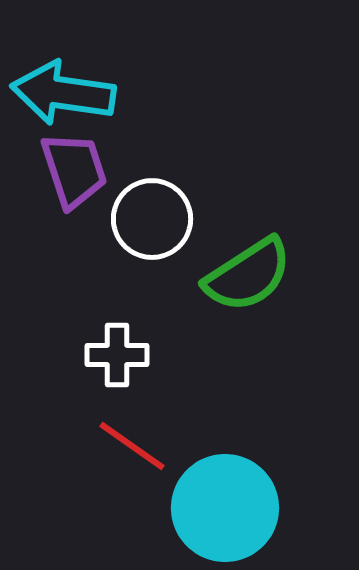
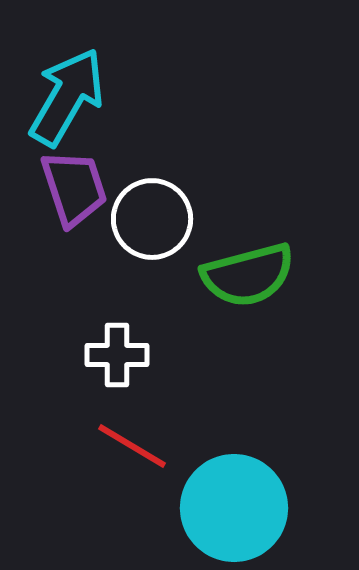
cyan arrow: moved 4 px right, 4 px down; rotated 112 degrees clockwise
purple trapezoid: moved 18 px down
green semicircle: rotated 18 degrees clockwise
red line: rotated 4 degrees counterclockwise
cyan circle: moved 9 px right
